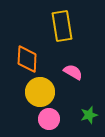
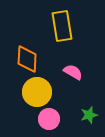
yellow circle: moved 3 px left
